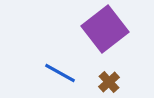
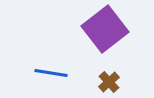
blue line: moved 9 px left; rotated 20 degrees counterclockwise
